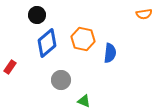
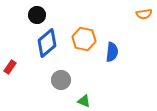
orange hexagon: moved 1 px right
blue semicircle: moved 2 px right, 1 px up
